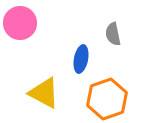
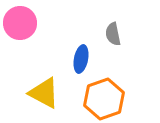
orange hexagon: moved 3 px left
